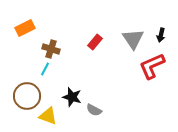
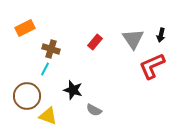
black star: moved 1 px right, 7 px up
